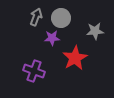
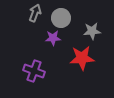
gray arrow: moved 1 px left, 4 px up
gray star: moved 3 px left
purple star: moved 1 px right
red star: moved 7 px right; rotated 25 degrees clockwise
